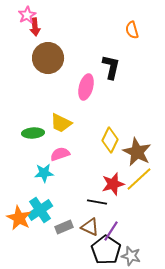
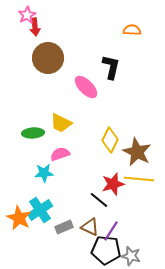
orange semicircle: rotated 108 degrees clockwise
pink ellipse: rotated 60 degrees counterclockwise
yellow line: rotated 48 degrees clockwise
black line: moved 2 px right, 2 px up; rotated 30 degrees clockwise
black pentagon: rotated 28 degrees counterclockwise
